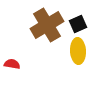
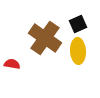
brown cross: moved 2 px left, 13 px down; rotated 24 degrees counterclockwise
